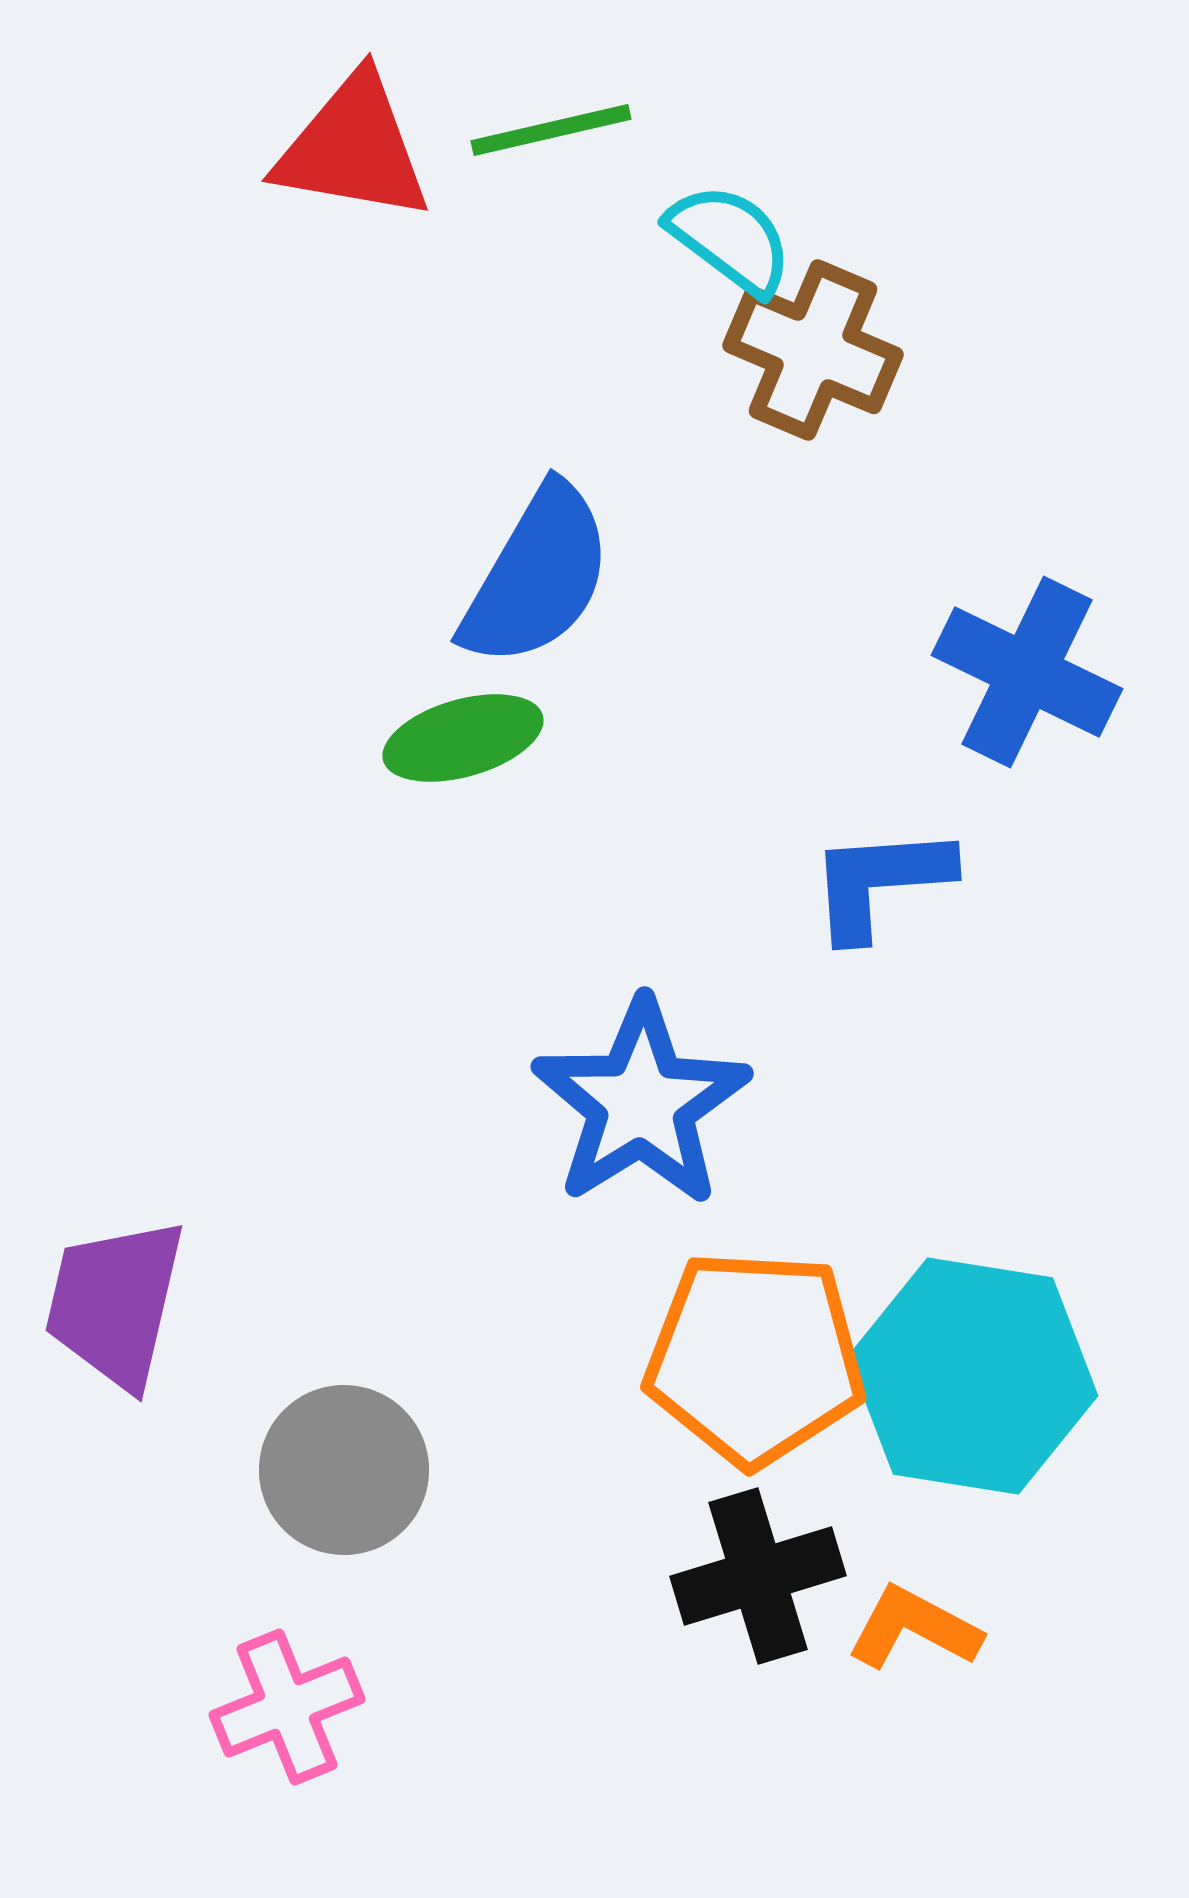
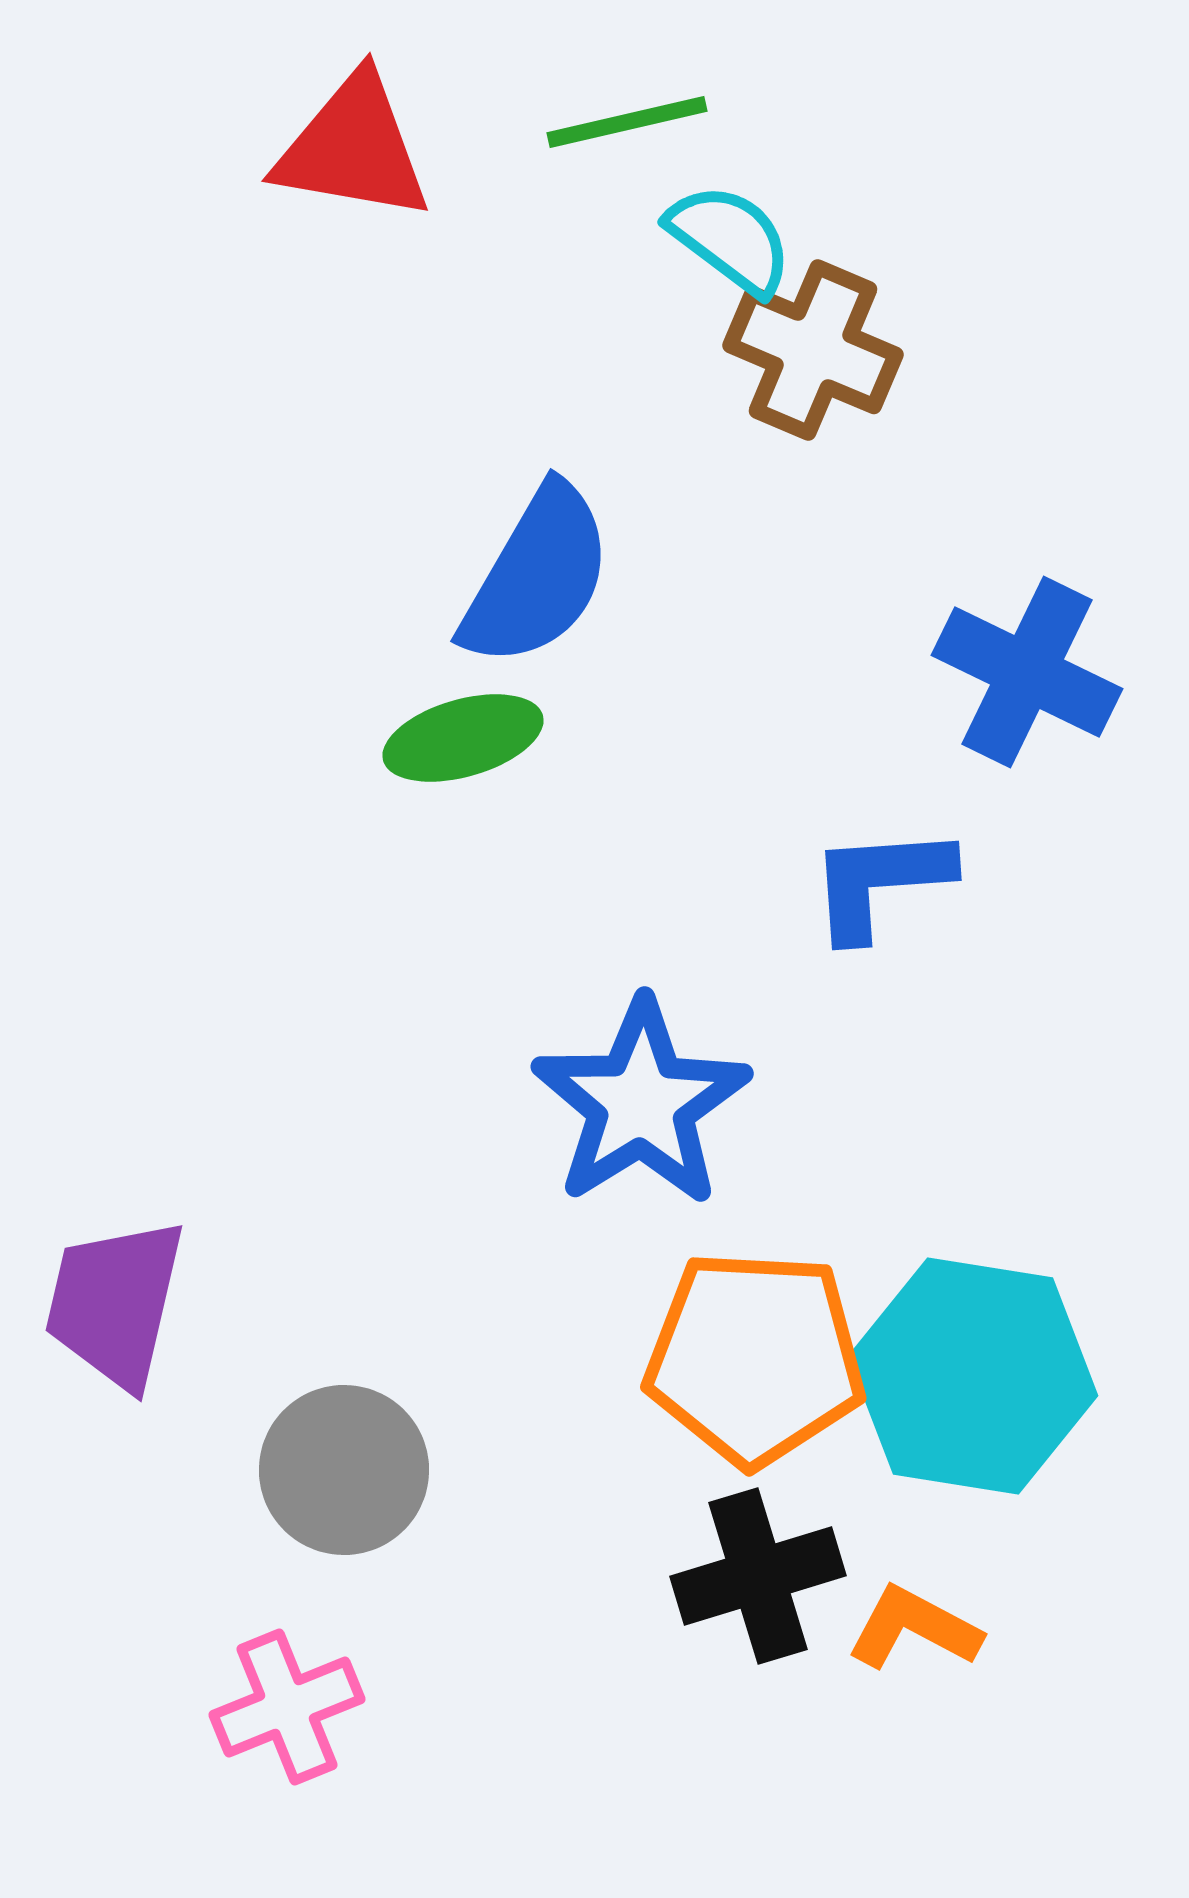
green line: moved 76 px right, 8 px up
